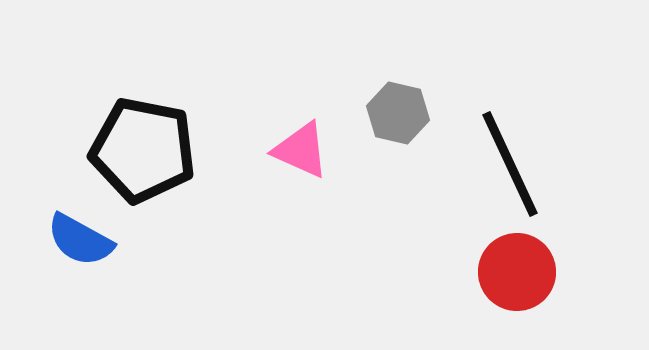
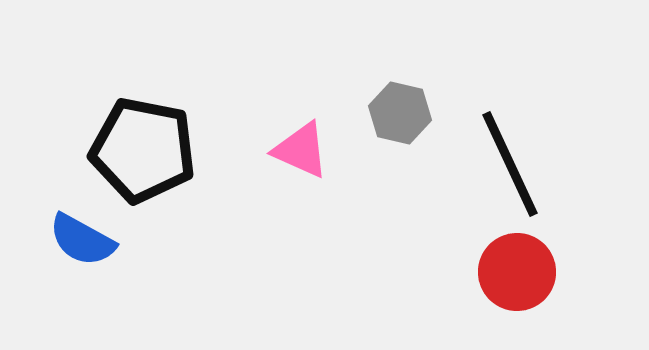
gray hexagon: moved 2 px right
blue semicircle: moved 2 px right
